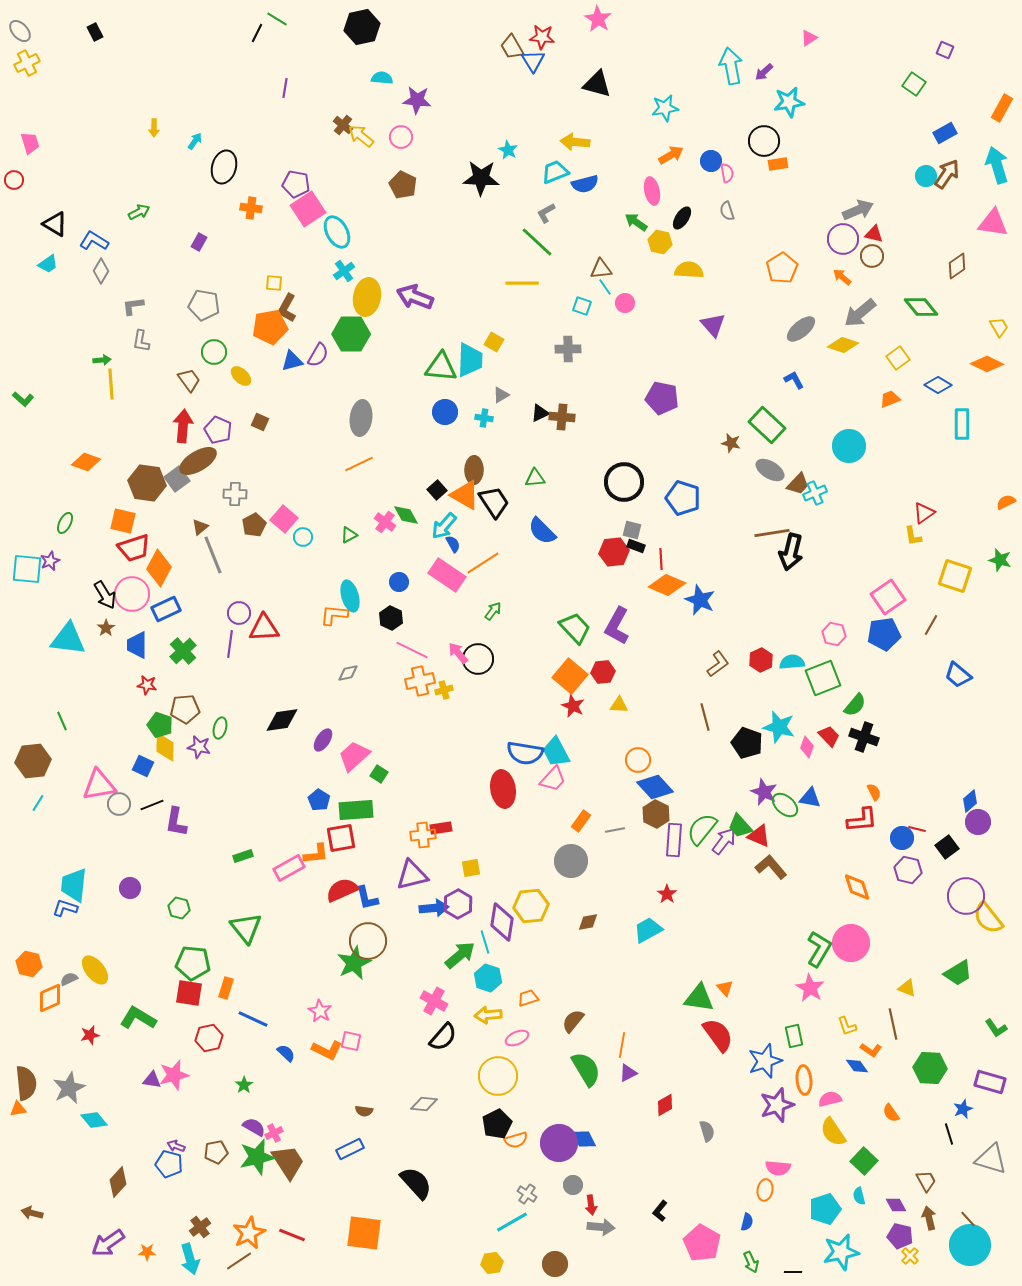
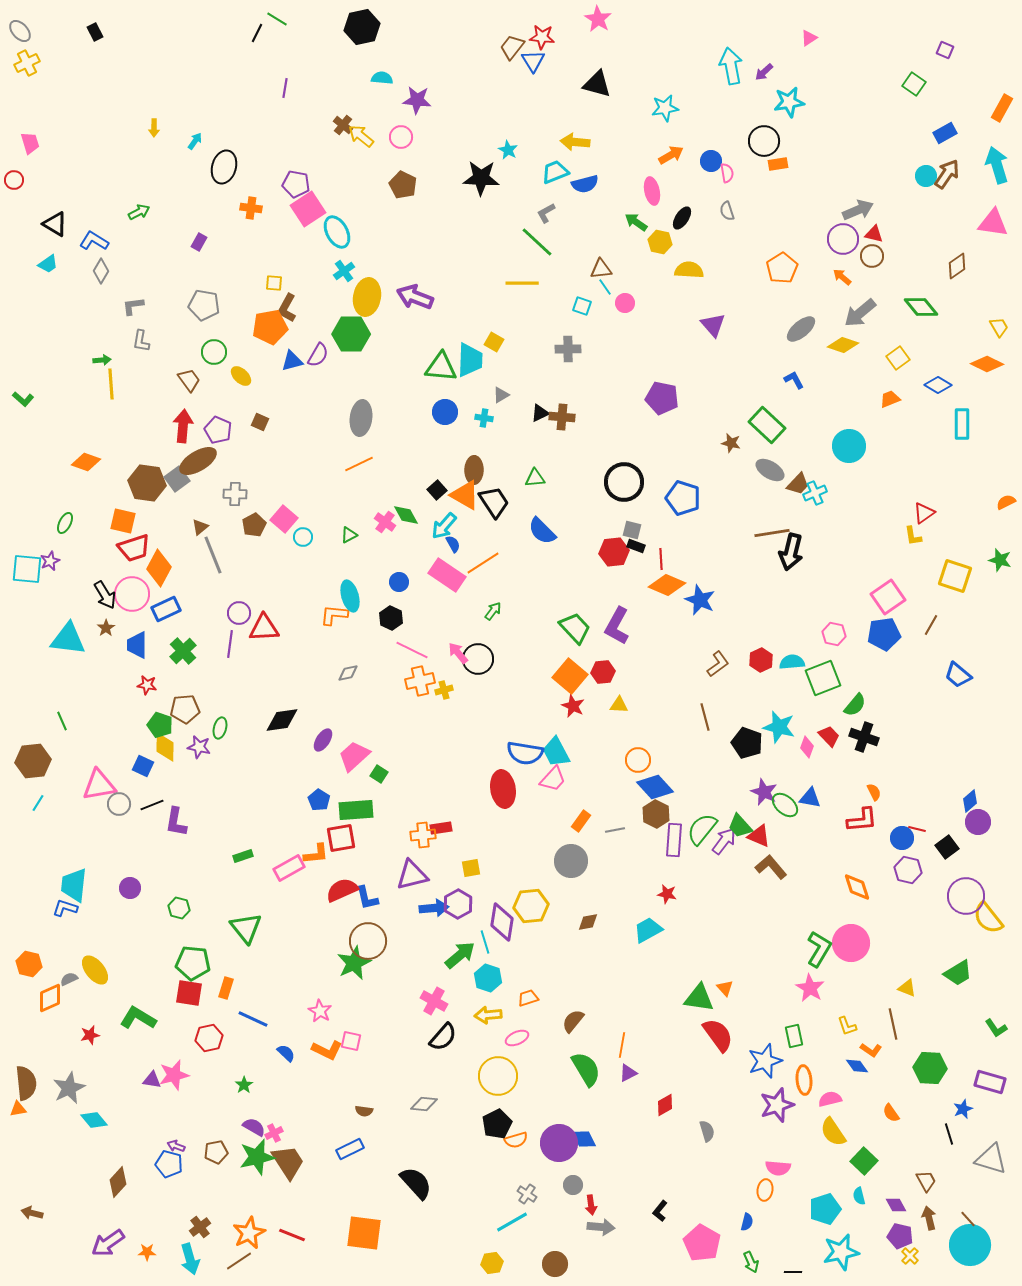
brown trapezoid at (512, 47): rotated 68 degrees clockwise
red star at (667, 894): rotated 24 degrees counterclockwise
